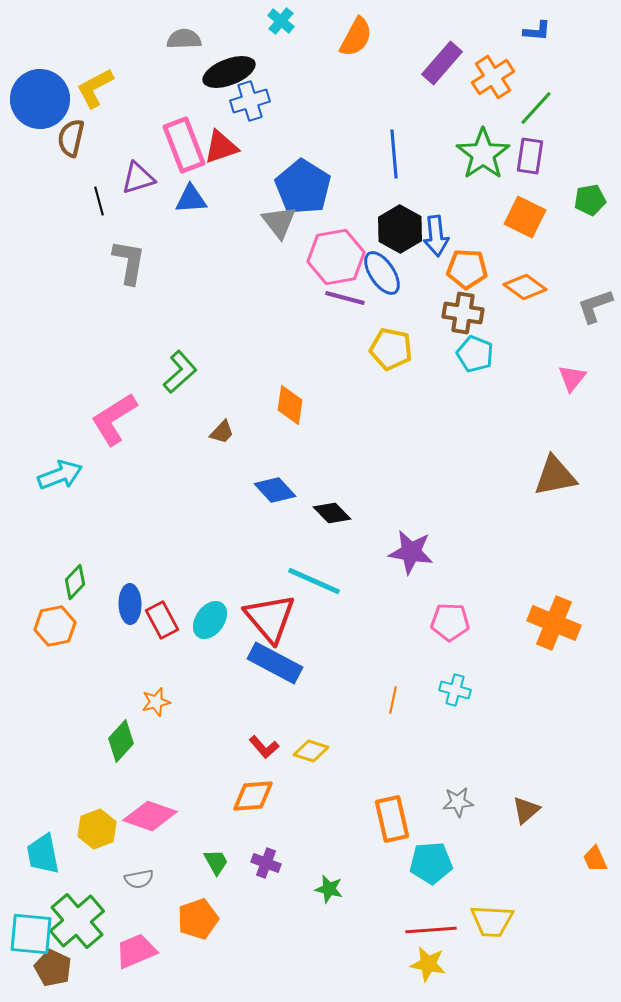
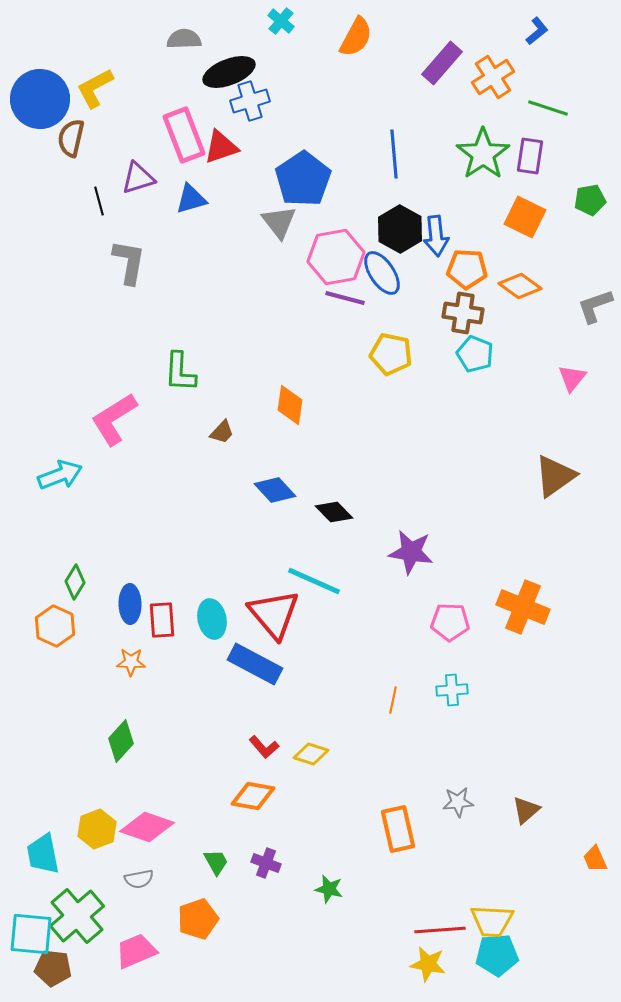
blue L-shape at (537, 31): rotated 44 degrees counterclockwise
green line at (536, 108): moved 12 px right; rotated 66 degrees clockwise
pink rectangle at (184, 145): moved 10 px up
blue pentagon at (303, 187): moved 8 px up; rotated 6 degrees clockwise
blue triangle at (191, 199): rotated 12 degrees counterclockwise
orange diamond at (525, 287): moved 5 px left, 1 px up
yellow pentagon at (391, 349): moved 5 px down
green L-shape at (180, 372): rotated 135 degrees clockwise
brown triangle at (555, 476): rotated 24 degrees counterclockwise
black diamond at (332, 513): moved 2 px right, 1 px up
green diamond at (75, 582): rotated 12 degrees counterclockwise
red triangle at (270, 618): moved 4 px right, 4 px up
red rectangle at (162, 620): rotated 24 degrees clockwise
cyan ellipse at (210, 620): moved 2 px right, 1 px up; rotated 48 degrees counterclockwise
orange cross at (554, 623): moved 31 px left, 16 px up
orange hexagon at (55, 626): rotated 24 degrees counterclockwise
blue rectangle at (275, 663): moved 20 px left, 1 px down
cyan cross at (455, 690): moved 3 px left; rotated 20 degrees counterclockwise
orange star at (156, 702): moved 25 px left, 40 px up; rotated 16 degrees clockwise
yellow diamond at (311, 751): moved 3 px down
orange diamond at (253, 796): rotated 15 degrees clockwise
pink diamond at (150, 816): moved 3 px left, 11 px down
orange rectangle at (392, 819): moved 6 px right, 10 px down
cyan pentagon at (431, 863): moved 66 px right, 92 px down
green cross at (77, 921): moved 5 px up
red line at (431, 930): moved 9 px right
brown pentagon at (53, 968): rotated 18 degrees counterclockwise
